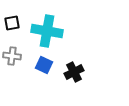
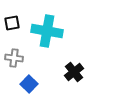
gray cross: moved 2 px right, 2 px down
blue square: moved 15 px left, 19 px down; rotated 18 degrees clockwise
black cross: rotated 12 degrees counterclockwise
